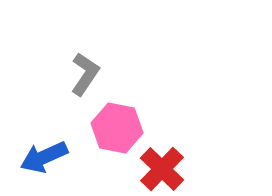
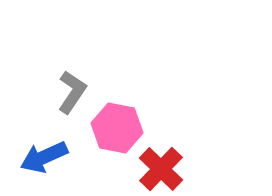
gray L-shape: moved 13 px left, 18 px down
red cross: moved 1 px left
